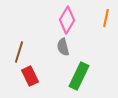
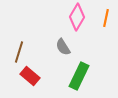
pink diamond: moved 10 px right, 3 px up
gray semicircle: rotated 18 degrees counterclockwise
red rectangle: rotated 24 degrees counterclockwise
